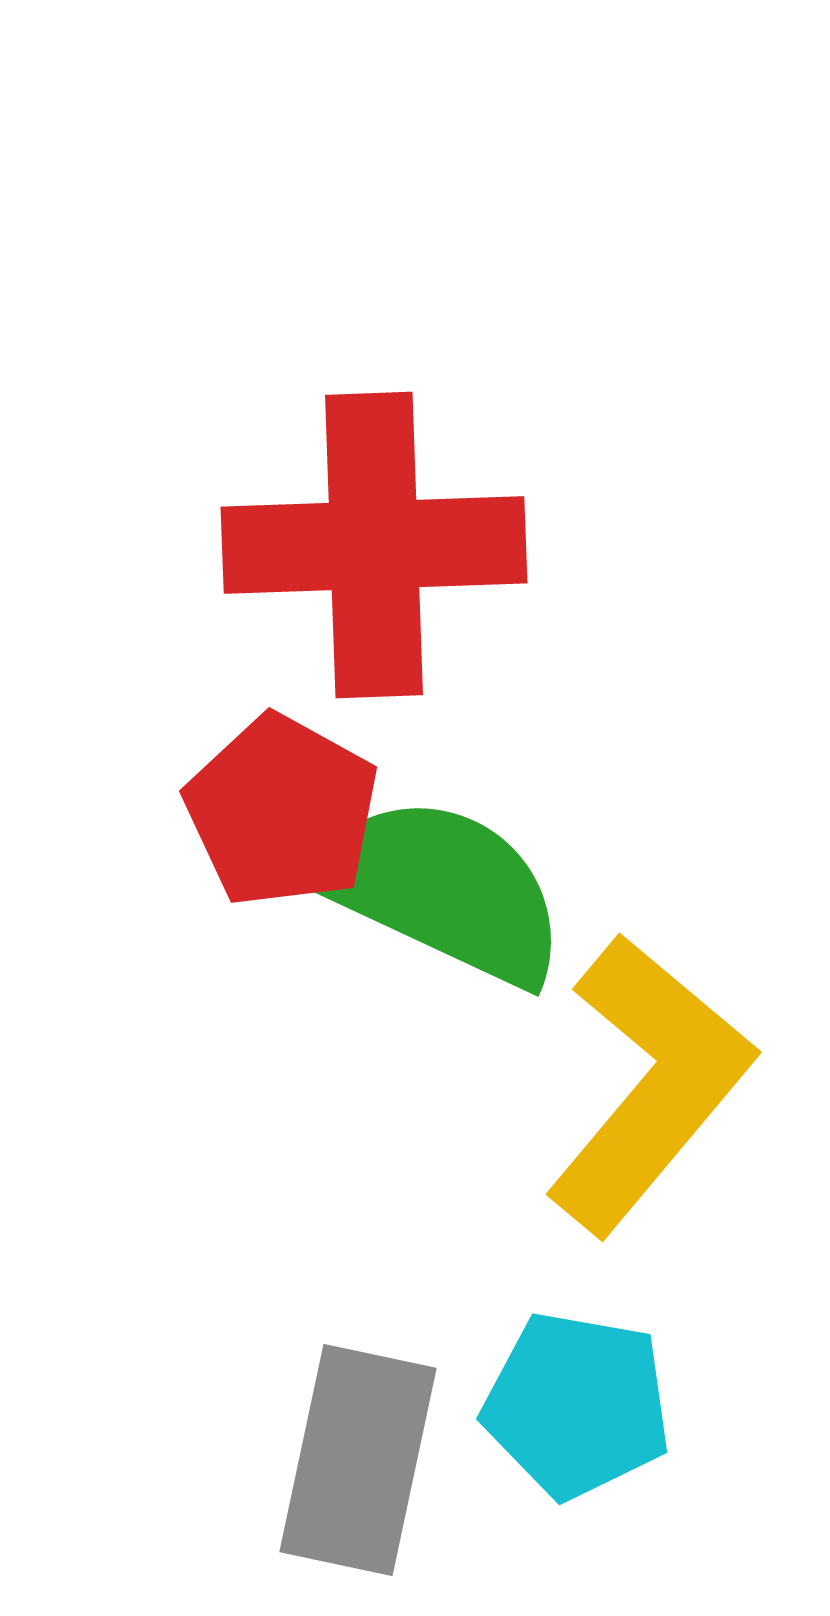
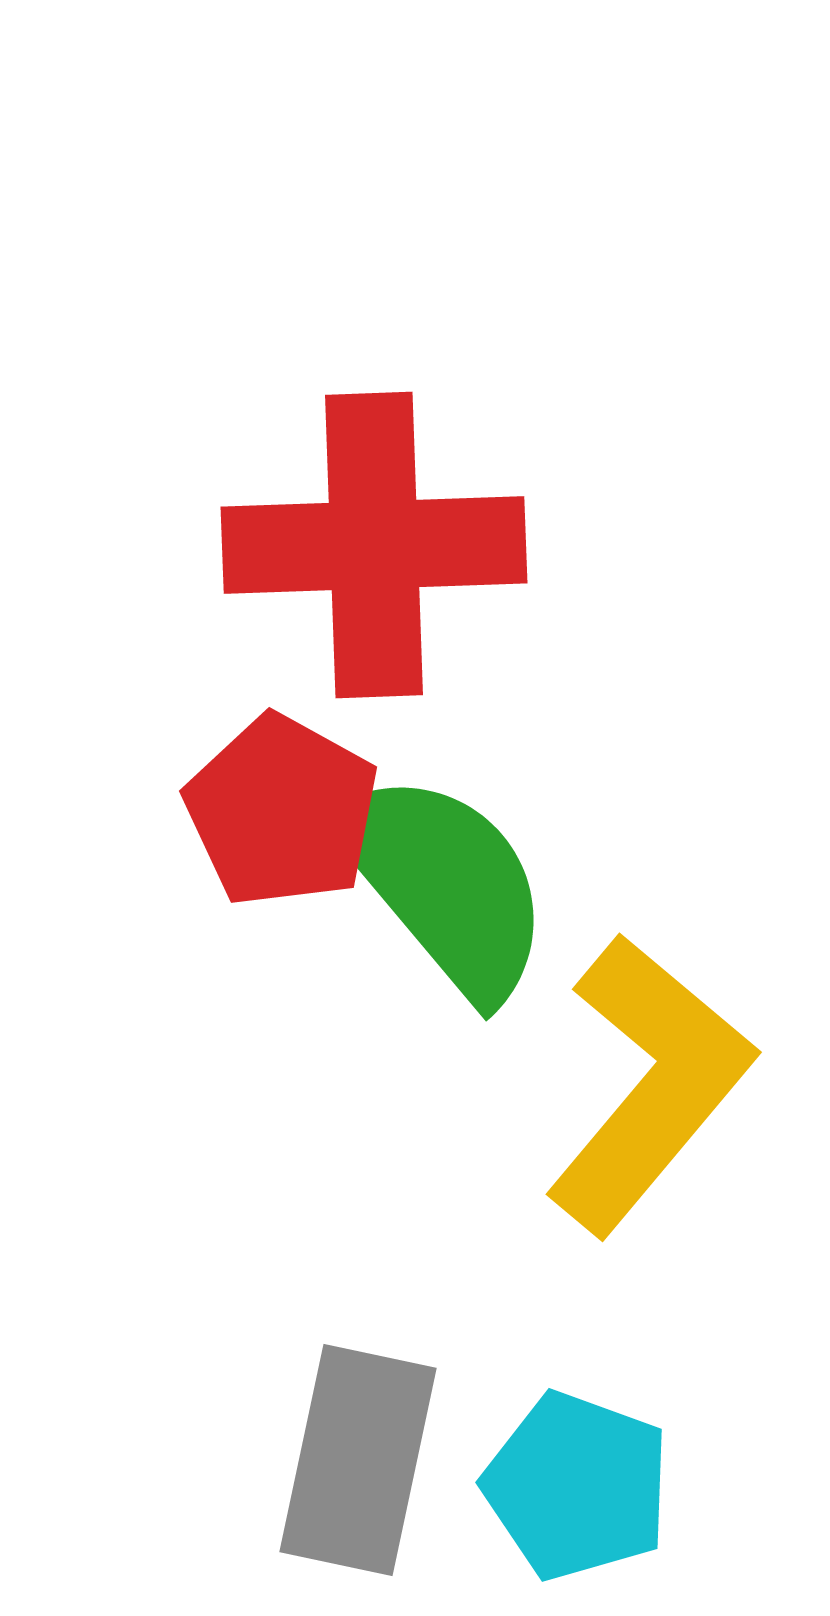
green semicircle: moved 2 px right, 6 px up; rotated 25 degrees clockwise
cyan pentagon: moved 81 px down; rotated 10 degrees clockwise
